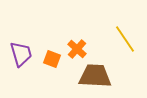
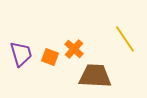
orange cross: moved 3 px left
orange square: moved 2 px left, 2 px up
